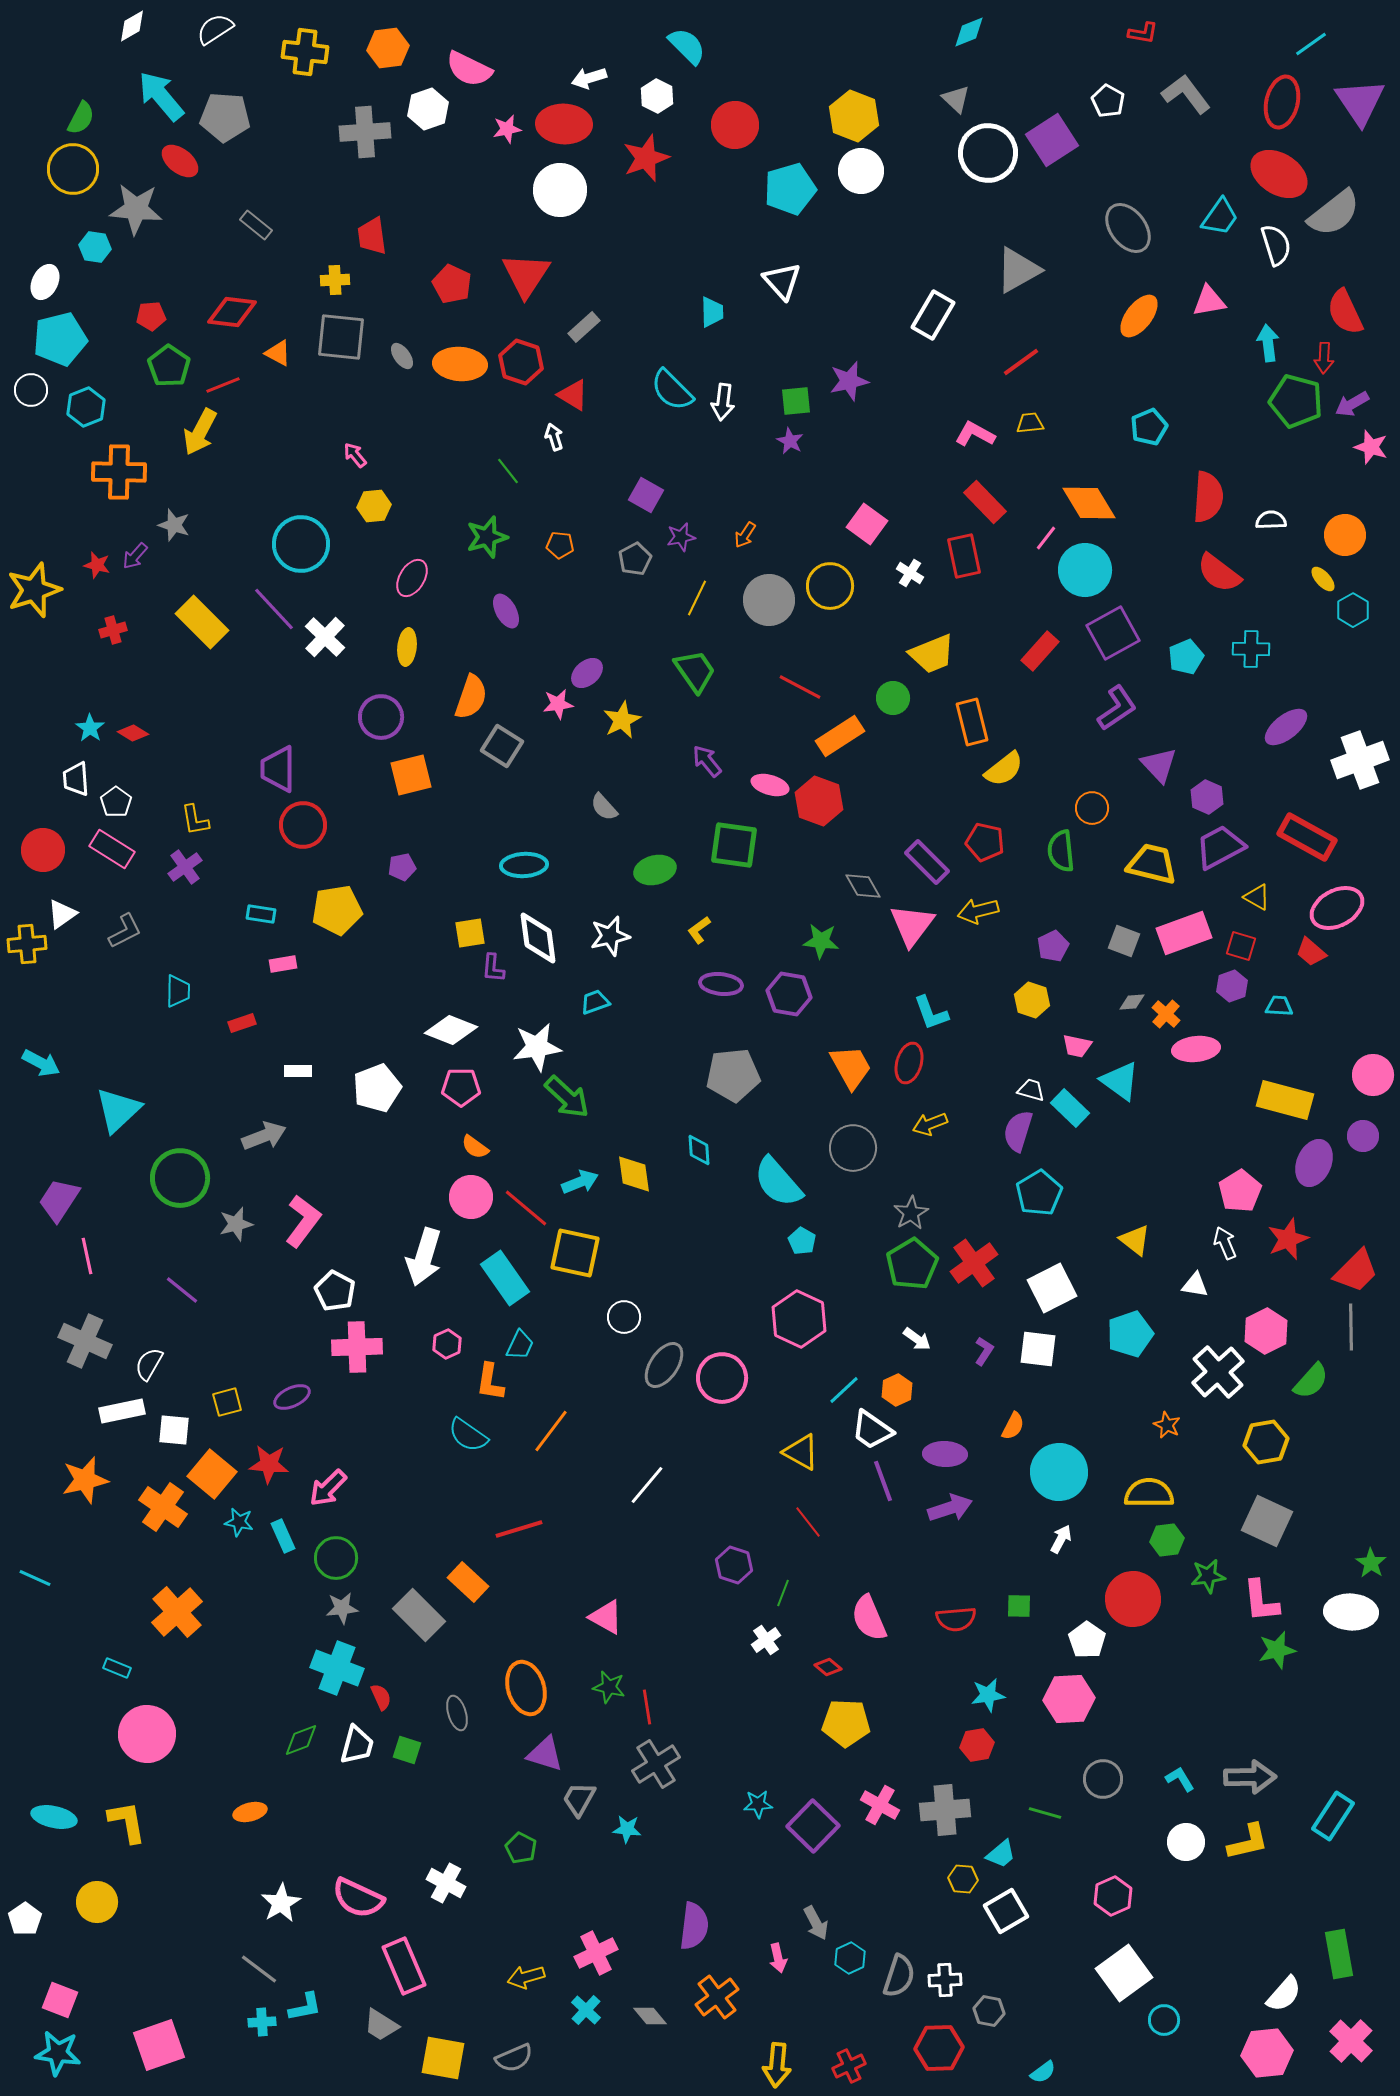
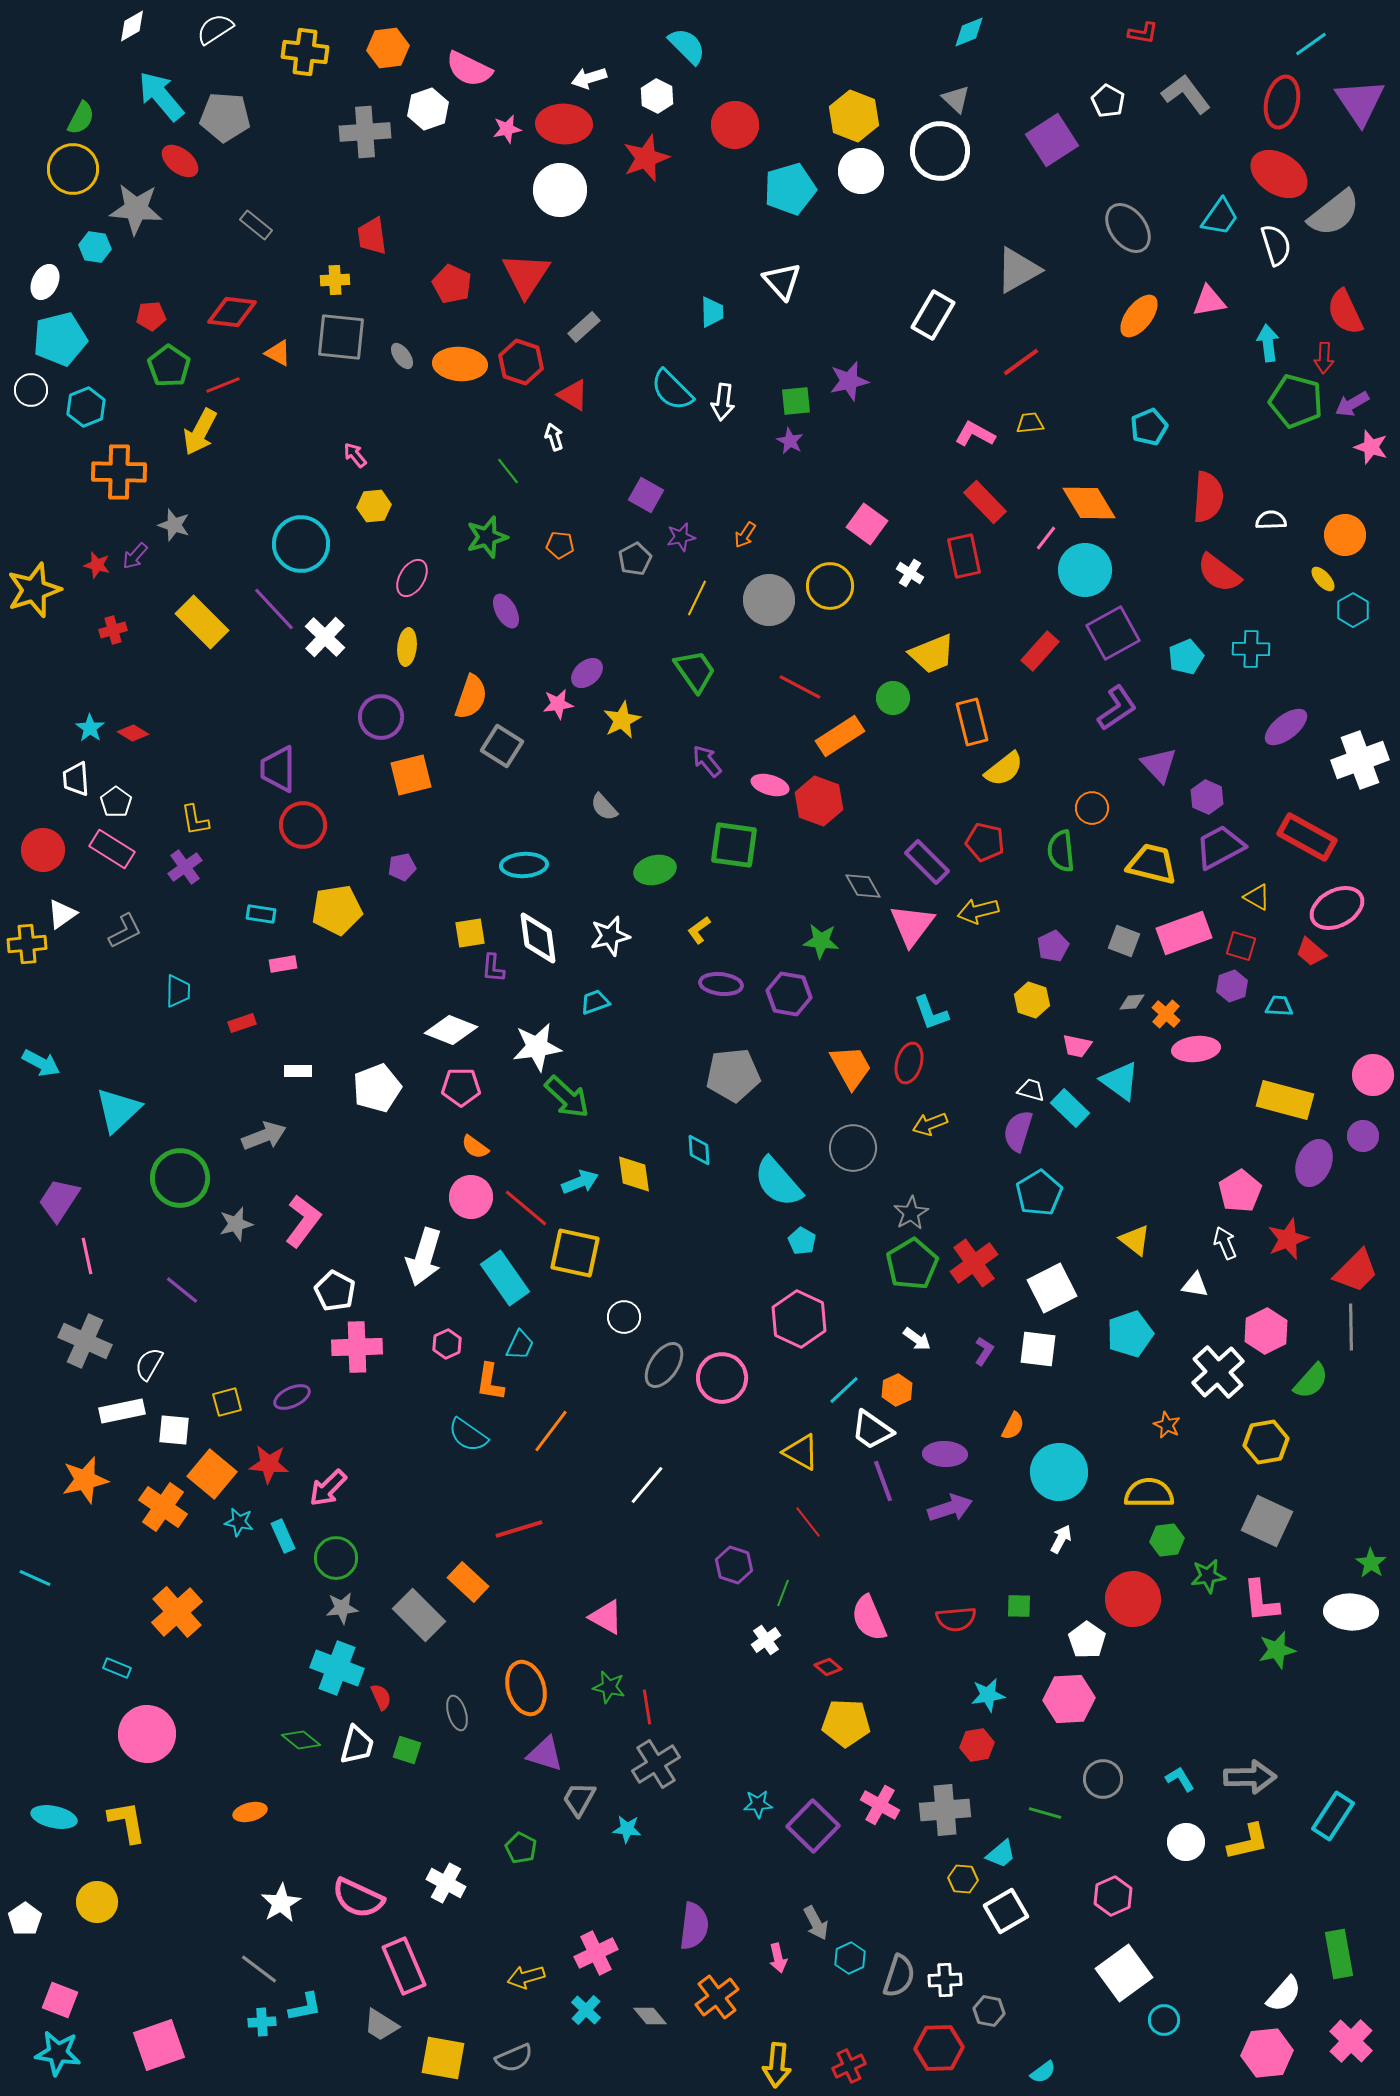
white circle at (988, 153): moved 48 px left, 2 px up
green diamond at (301, 1740): rotated 60 degrees clockwise
